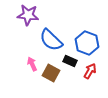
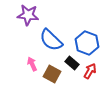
black rectangle: moved 2 px right, 2 px down; rotated 16 degrees clockwise
brown square: moved 1 px right, 1 px down
